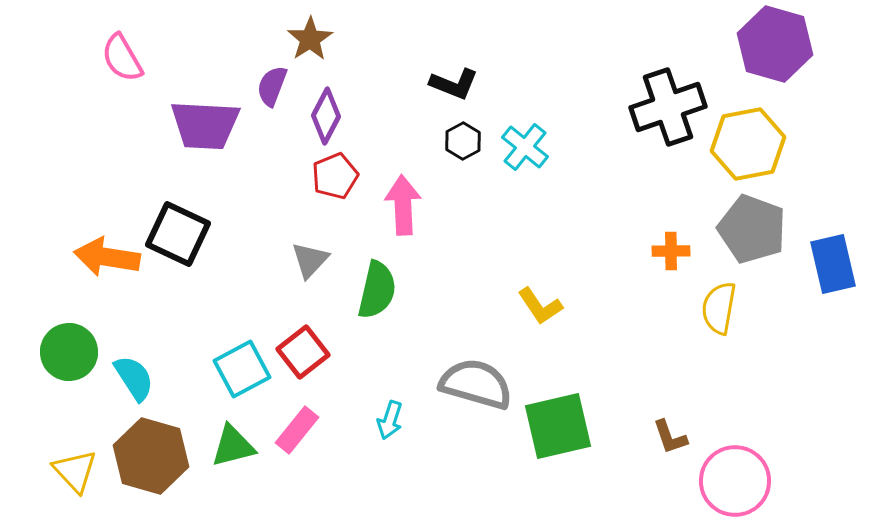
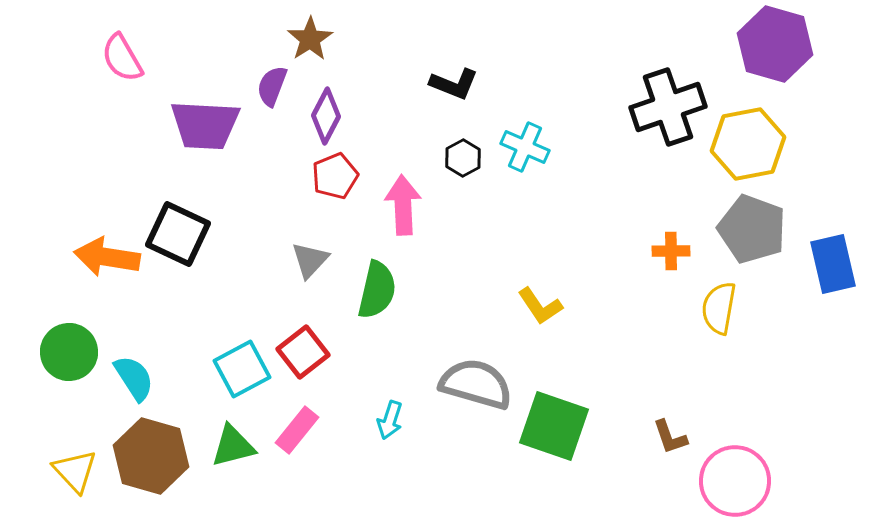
black hexagon: moved 17 px down
cyan cross: rotated 15 degrees counterclockwise
green square: moved 4 px left; rotated 32 degrees clockwise
